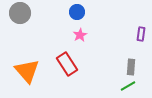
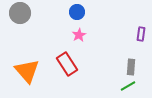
pink star: moved 1 px left
